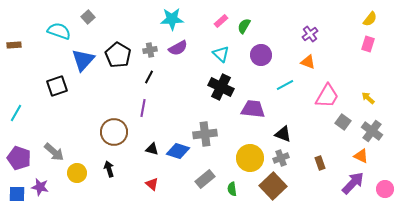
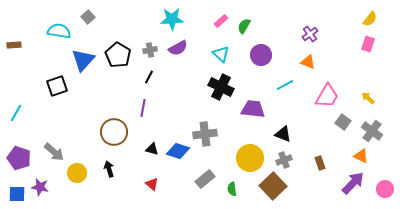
cyan semicircle at (59, 31): rotated 10 degrees counterclockwise
gray cross at (281, 158): moved 3 px right, 2 px down
